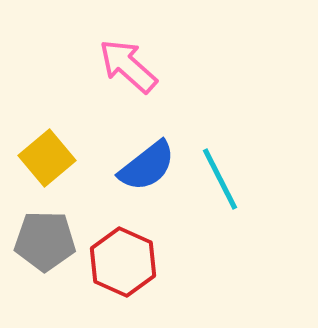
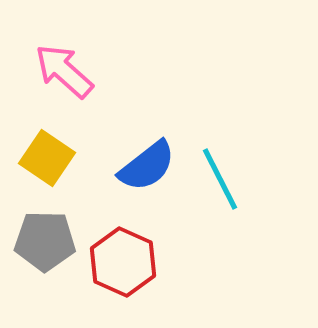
pink arrow: moved 64 px left, 5 px down
yellow square: rotated 16 degrees counterclockwise
